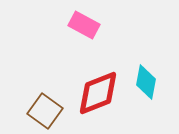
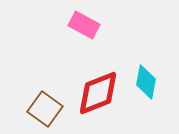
brown square: moved 2 px up
